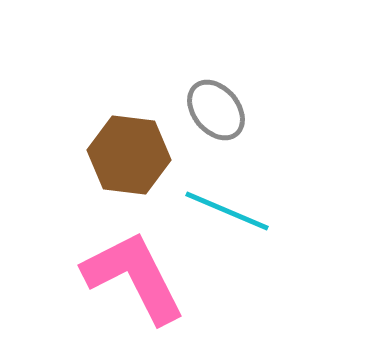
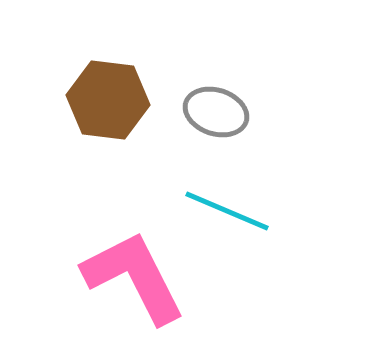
gray ellipse: moved 2 px down; rotated 32 degrees counterclockwise
brown hexagon: moved 21 px left, 55 px up
